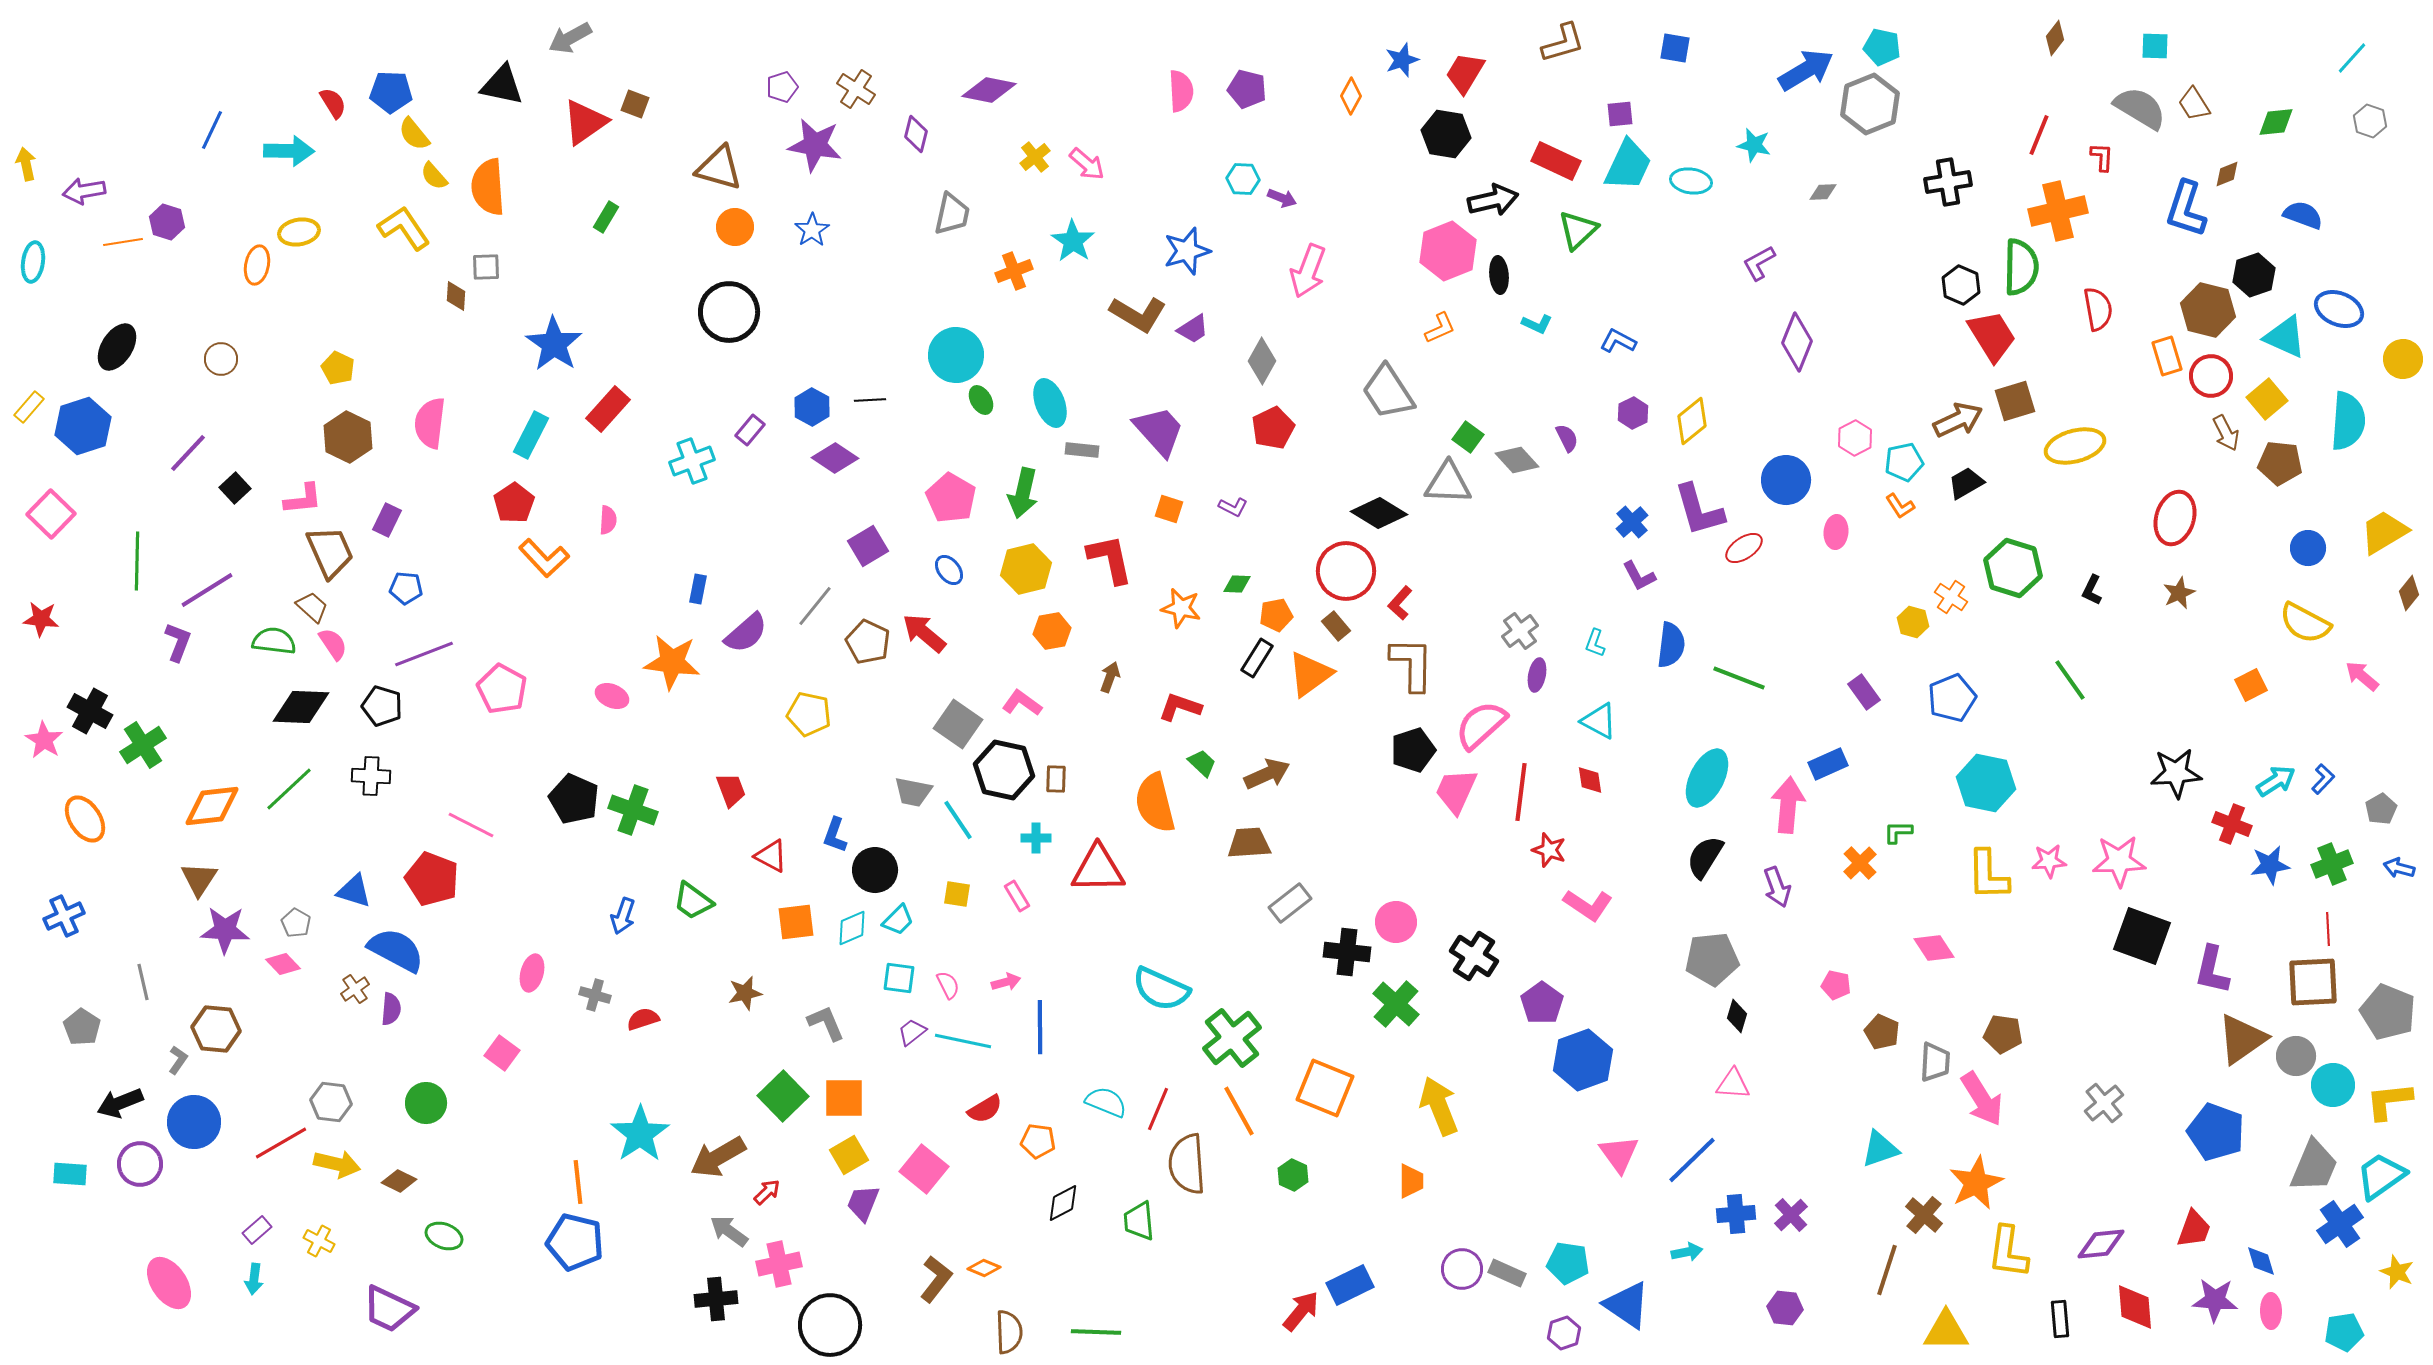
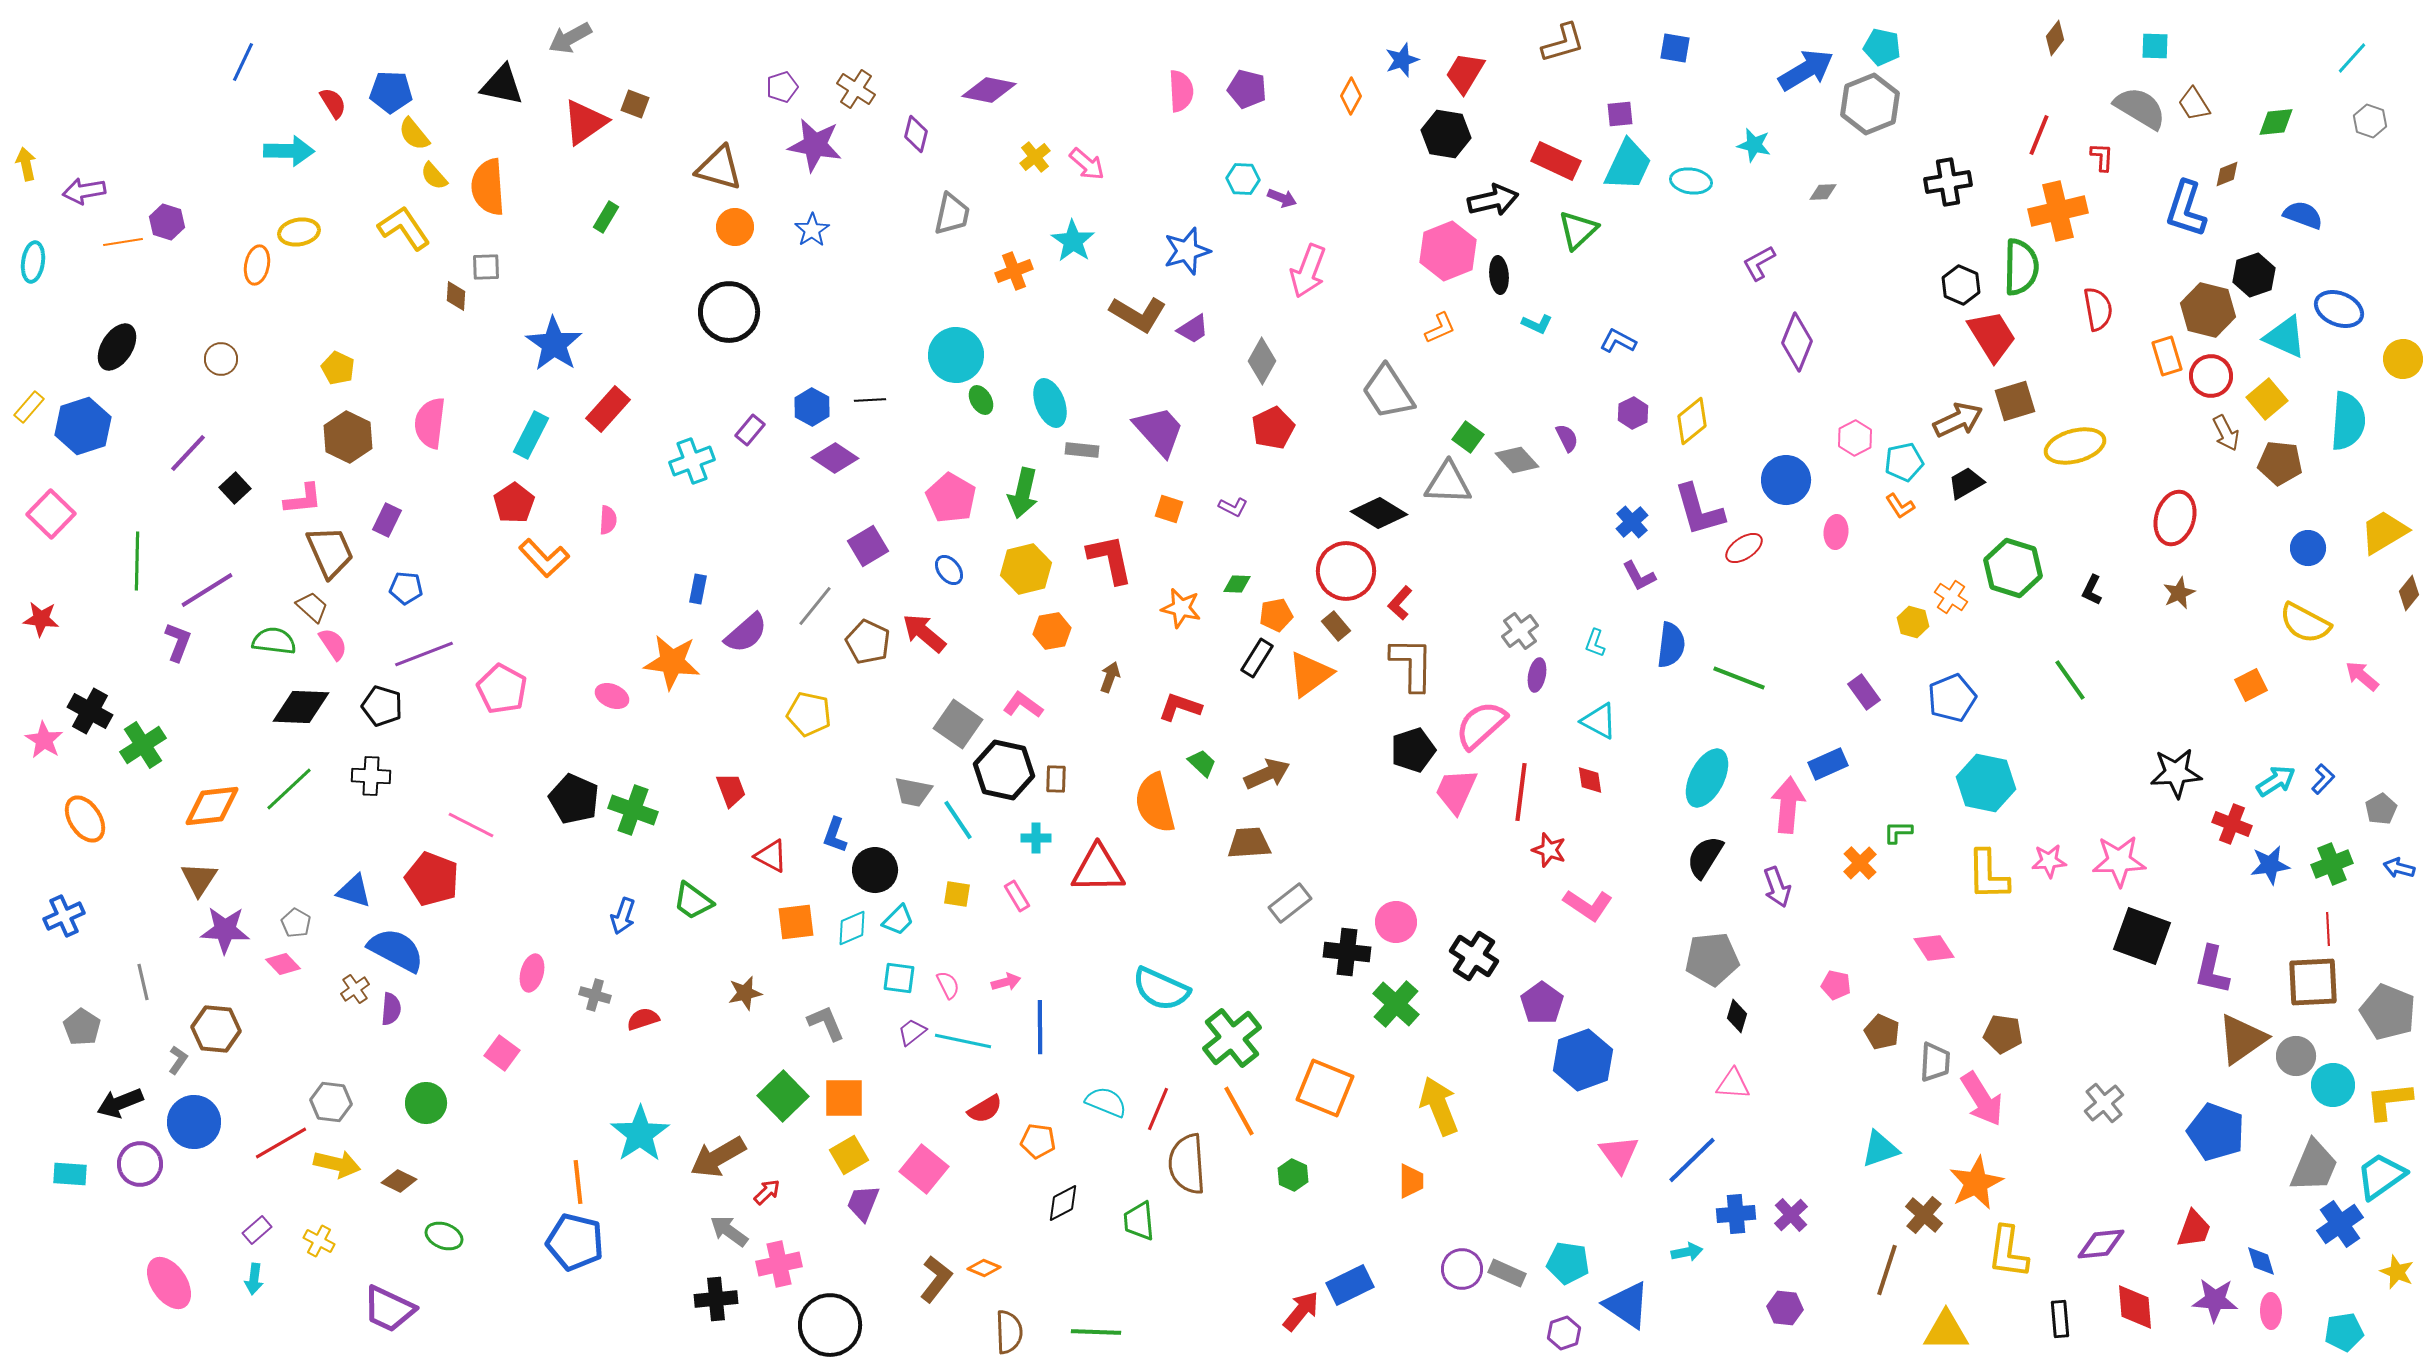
blue line at (212, 130): moved 31 px right, 68 px up
pink L-shape at (1022, 703): moved 1 px right, 2 px down
